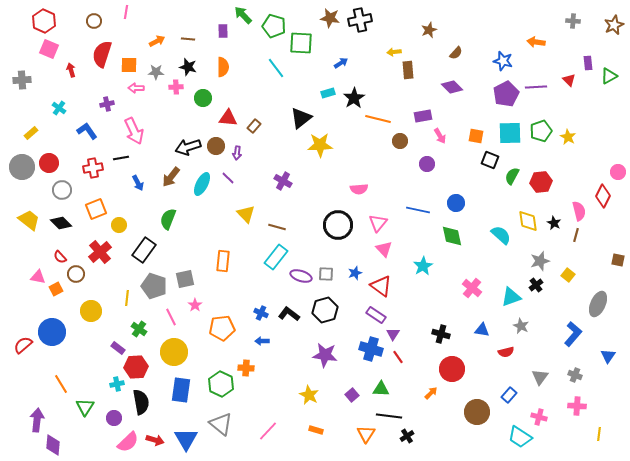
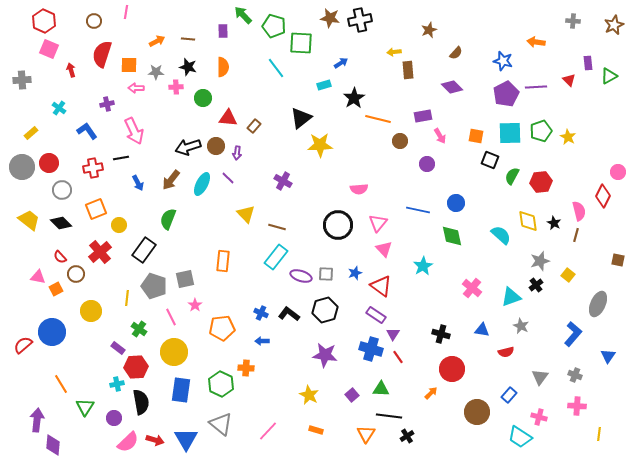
cyan rectangle at (328, 93): moved 4 px left, 8 px up
brown arrow at (171, 177): moved 3 px down
